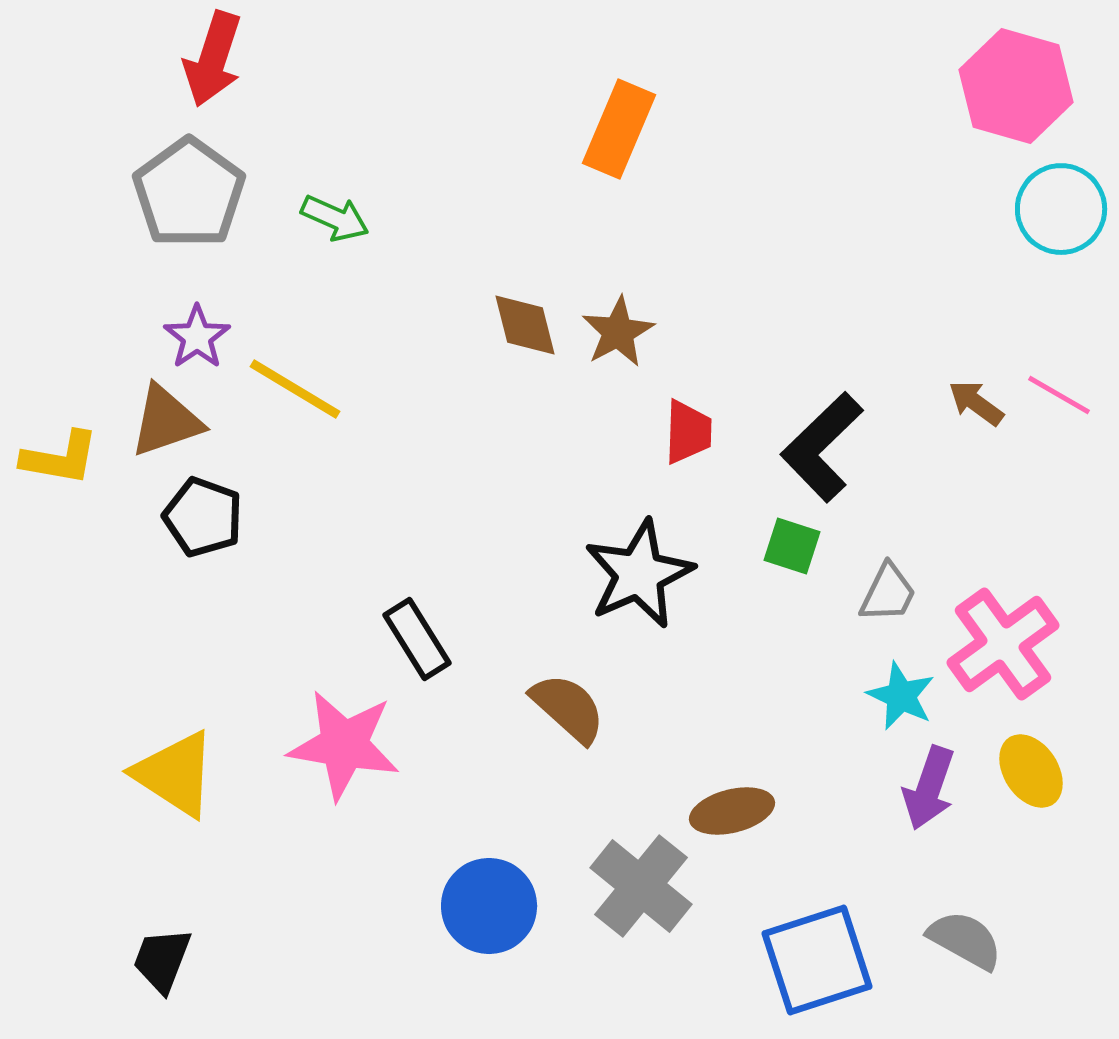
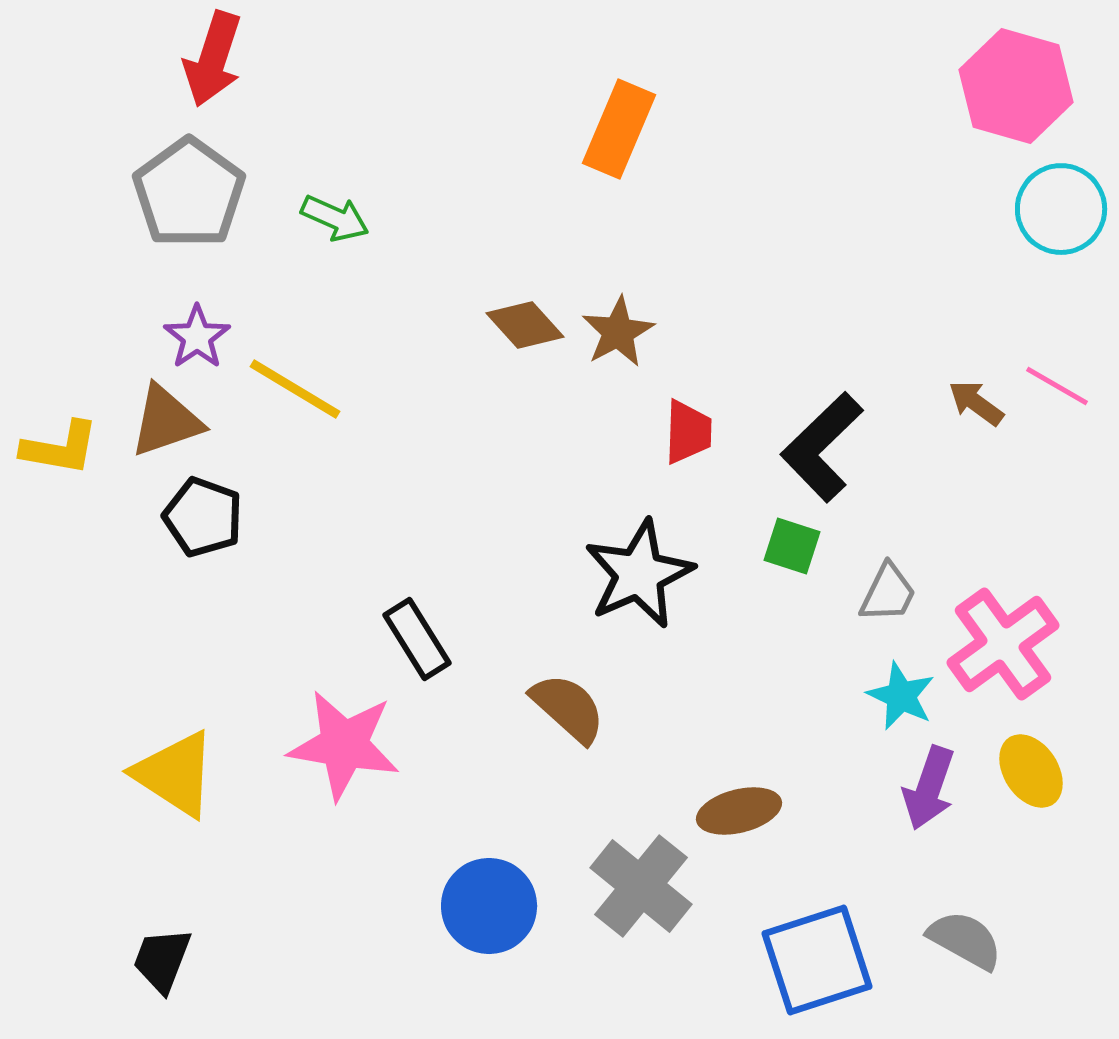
brown diamond: rotated 28 degrees counterclockwise
pink line: moved 2 px left, 9 px up
yellow L-shape: moved 10 px up
brown ellipse: moved 7 px right
